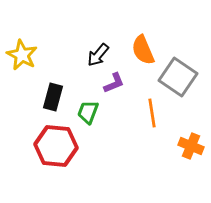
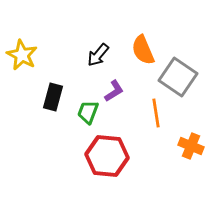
purple L-shape: moved 8 px down; rotated 10 degrees counterclockwise
orange line: moved 4 px right
red hexagon: moved 51 px right, 10 px down
